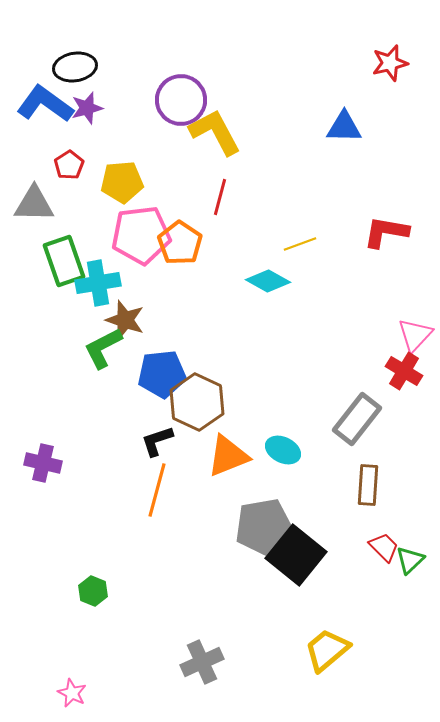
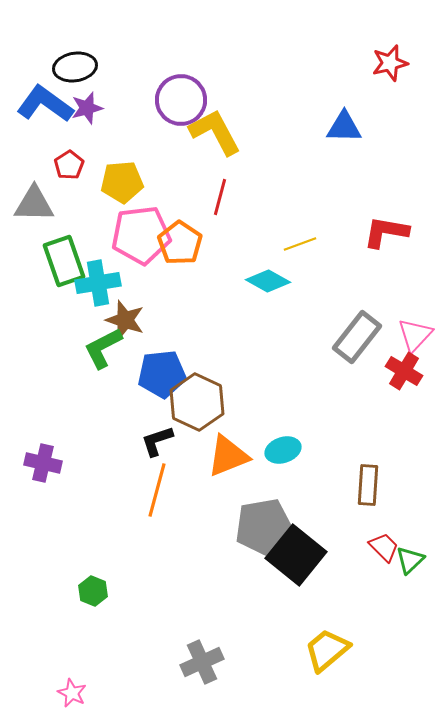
gray rectangle: moved 82 px up
cyan ellipse: rotated 44 degrees counterclockwise
